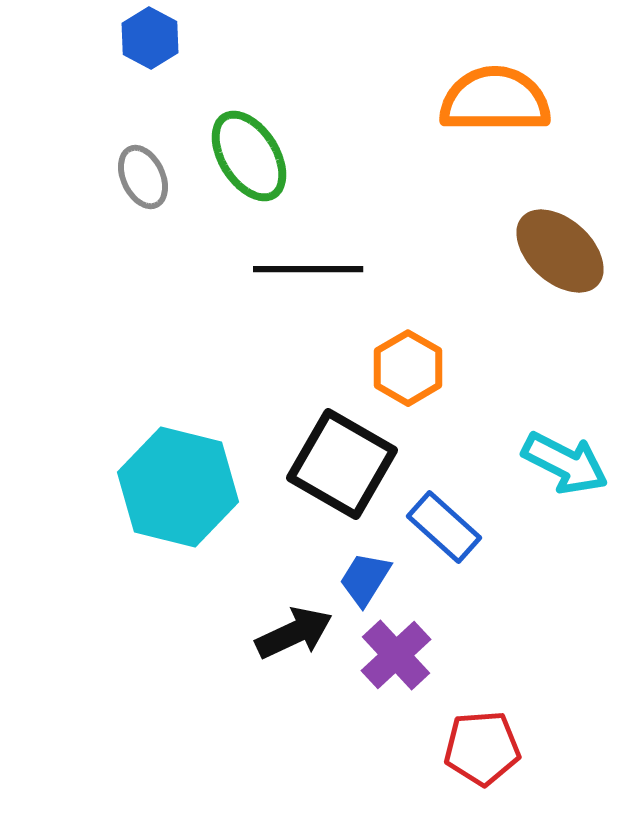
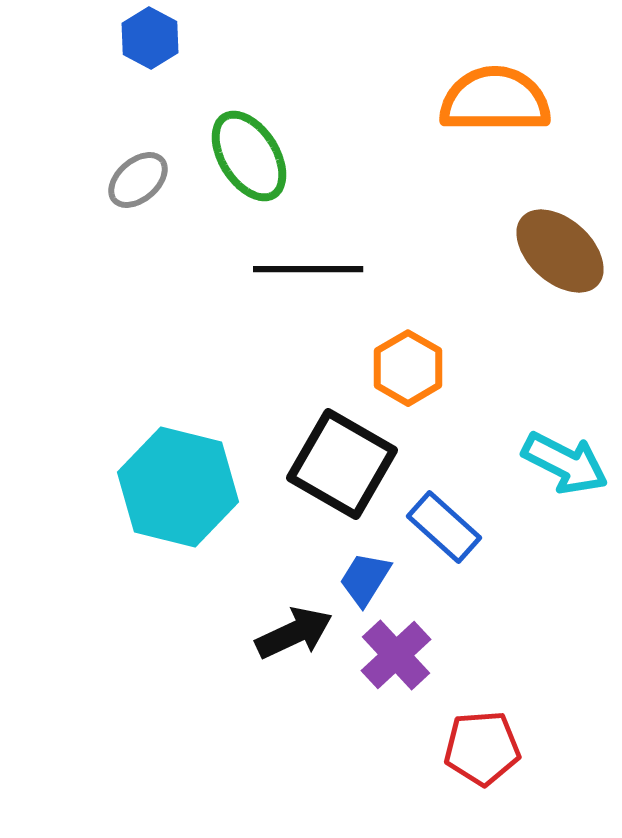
gray ellipse: moved 5 px left, 3 px down; rotated 74 degrees clockwise
